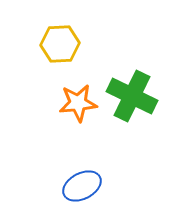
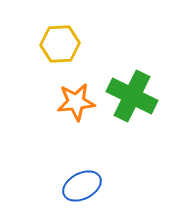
orange star: moved 2 px left, 1 px up
